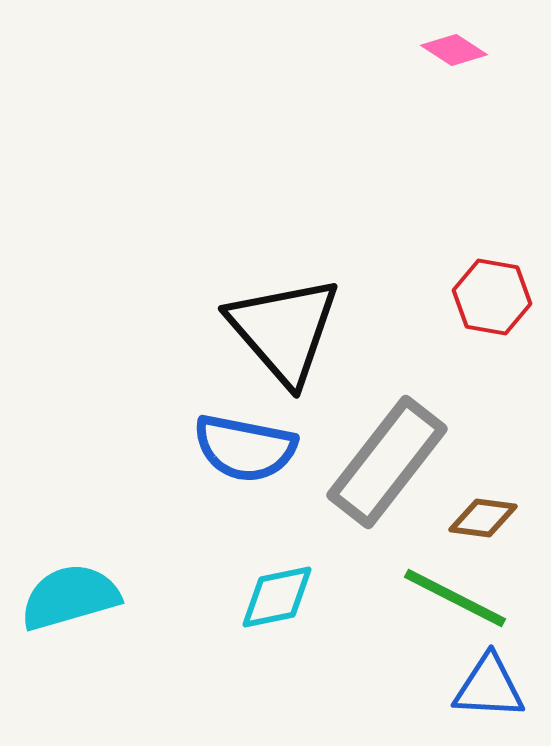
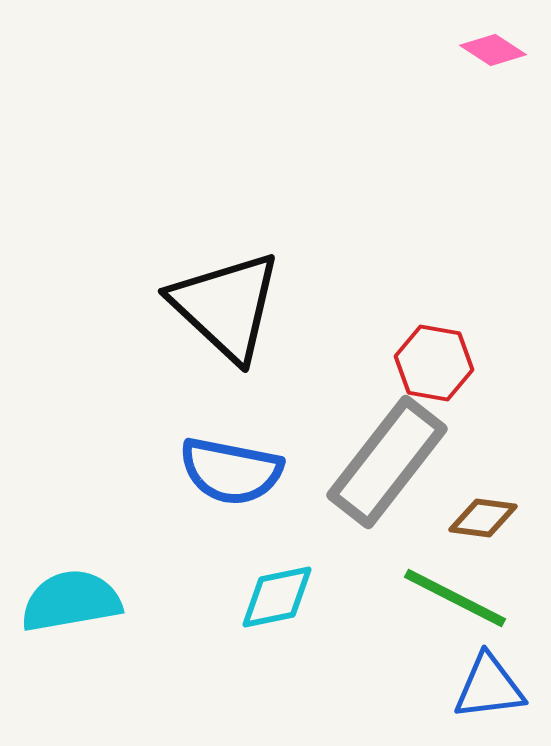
pink diamond: moved 39 px right
red hexagon: moved 58 px left, 66 px down
black triangle: moved 58 px left, 24 px up; rotated 6 degrees counterclockwise
blue semicircle: moved 14 px left, 23 px down
cyan semicircle: moved 1 px right, 4 px down; rotated 6 degrees clockwise
blue triangle: rotated 10 degrees counterclockwise
